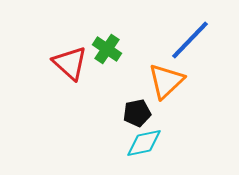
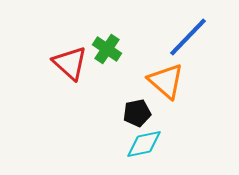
blue line: moved 2 px left, 3 px up
orange triangle: rotated 36 degrees counterclockwise
cyan diamond: moved 1 px down
